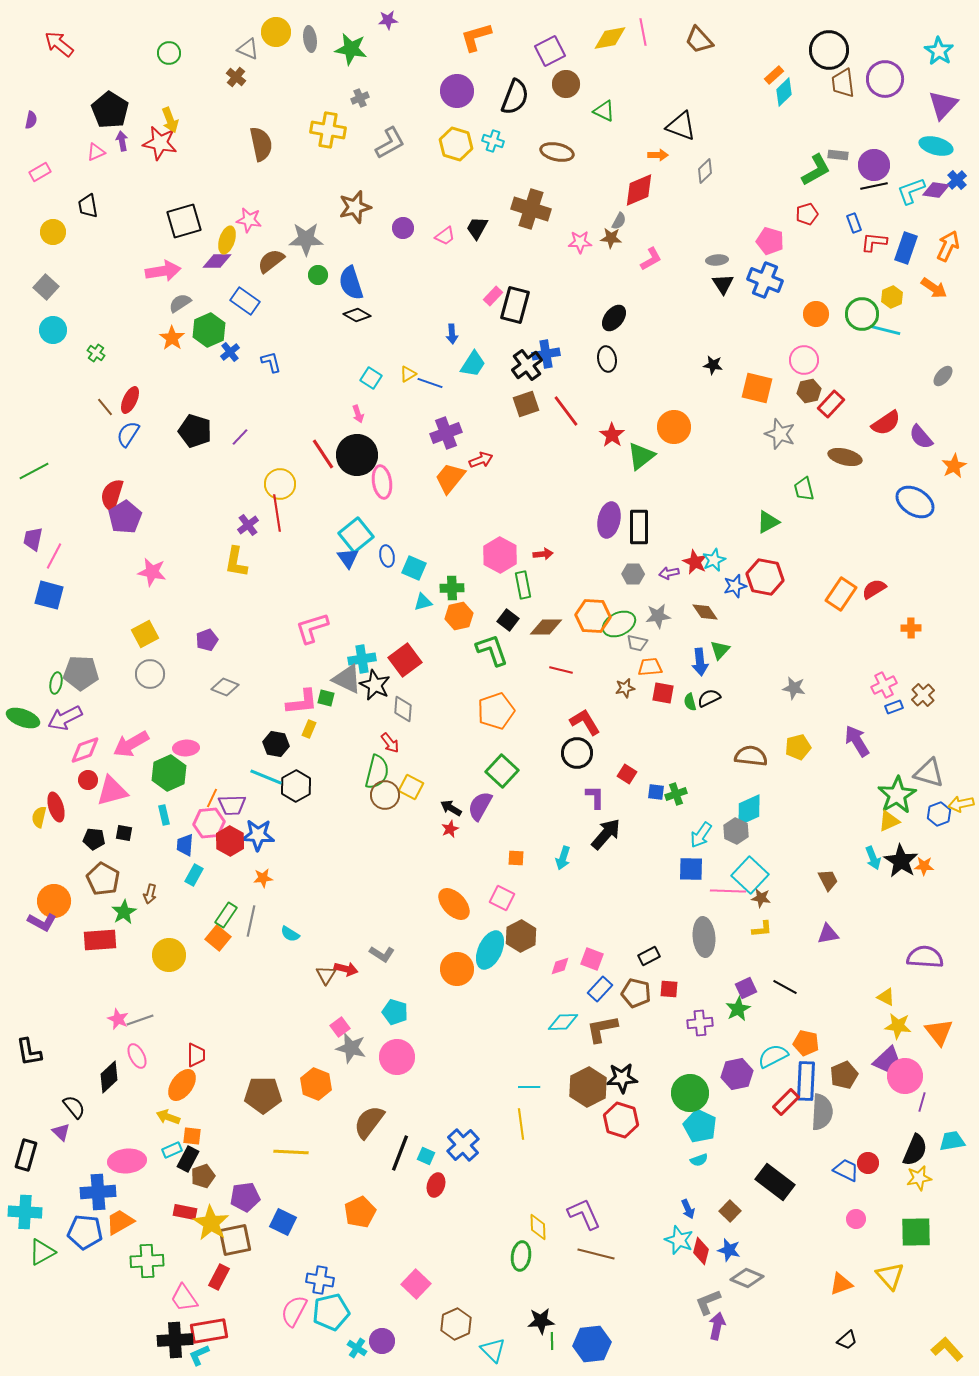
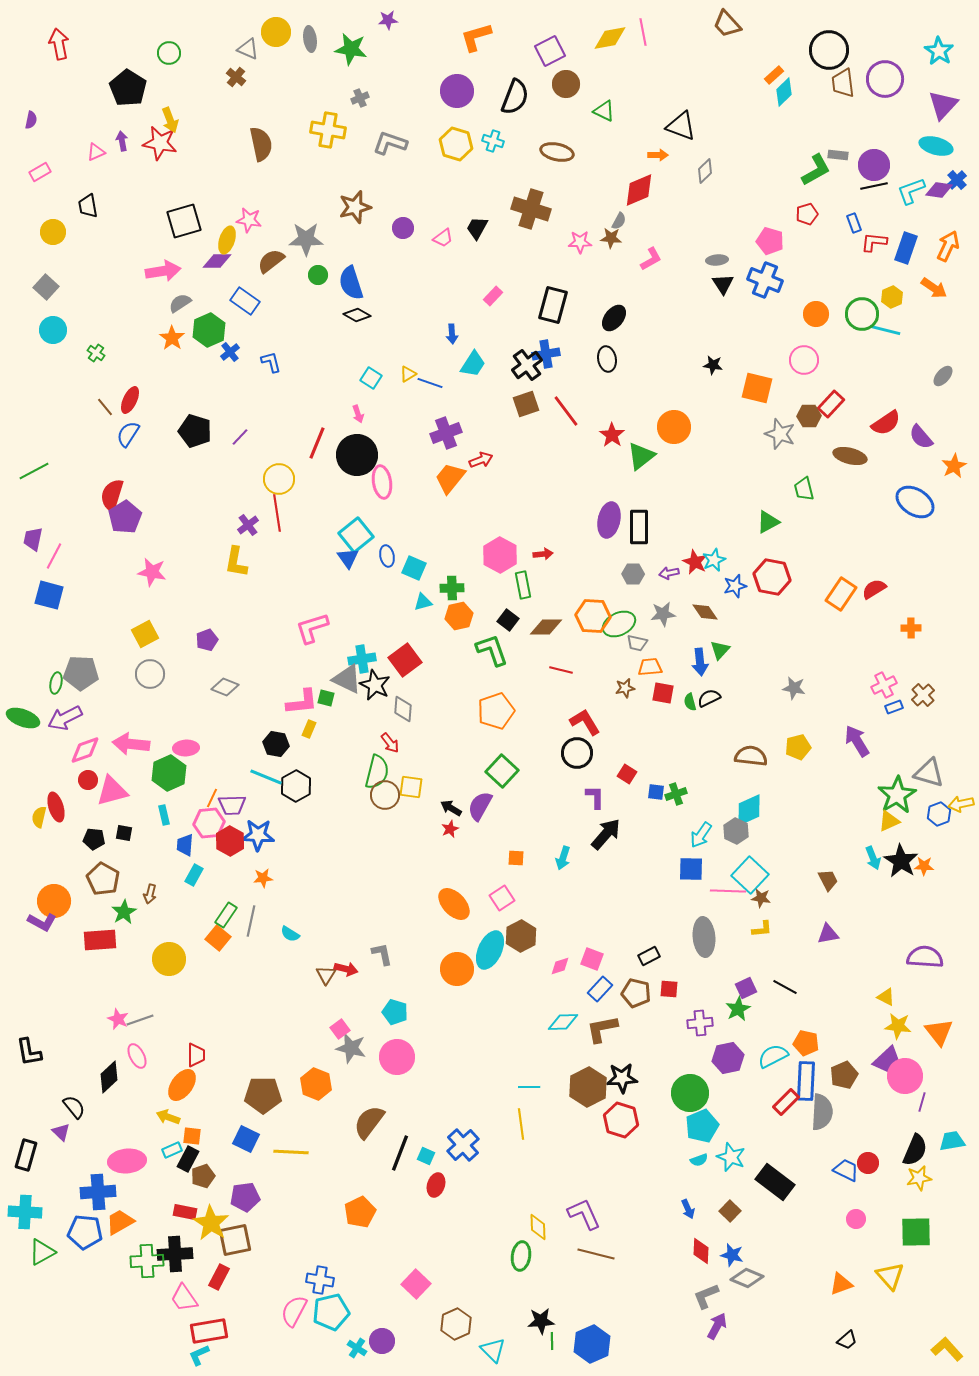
brown trapezoid at (699, 40): moved 28 px right, 16 px up
red arrow at (59, 44): rotated 40 degrees clockwise
black pentagon at (110, 110): moved 18 px right, 22 px up
gray L-shape at (390, 143): rotated 132 degrees counterclockwise
purple diamond at (936, 190): moved 3 px right
pink trapezoid at (445, 236): moved 2 px left, 2 px down
black rectangle at (515, 305): moved 38 px right
brown hexagon at (809, 391): moved 25 px down; rotated 10 degrees clockwise
red line at (323, 454): moved 6 px left, 11 px up; rotated 56 degrees clockwise
brown ellipse at (845, 457): moved 5 px right, 1 px up
yellow circle at (280, 484): moved 1 px left, 5 px up
red hexagon at (765, 577): moved 7 px right
gray star at (658, 616): moved 5 px right, 2 px up
pink arrow at (131, 744): rotated 36 degrees clockwise
yellow square at (411, 787): rotated 20 degrees counterclockwise
pink square at (502, 898): rotated 30 degrees clockwise
gray L-shape at (382, 954): rotated 135 degrees counterclockwise
yellow circle at (169, 955): moved 4 px down
pink square at (340, 1027): moved 2 px down
purple hexagon at (737, 1074): moved 9 px left, 16 px up
cyan pentagon at (700, 1126): moved 2 px right; rotated 24 degrees clockwise
blue square at (283, 1222): moved 37 px left, 83 px up
cyan star at (679, 1240): moved 52 px right, 83 px up
blue star at (729, 1250): moved 3 px right, 5 px down
red diamond at (701, 1251): rotated 12 degrees counterclockwise
gray L-shape at (708, 1302): moved 2 px left, 6 px up
purple arrow at (717, 1326): rotated 16 degrees clockwise
black cross at (175, 1340): moved 86 px up
blue hexagon at (592, 1344): rotated 18 degrees counterclockwise
